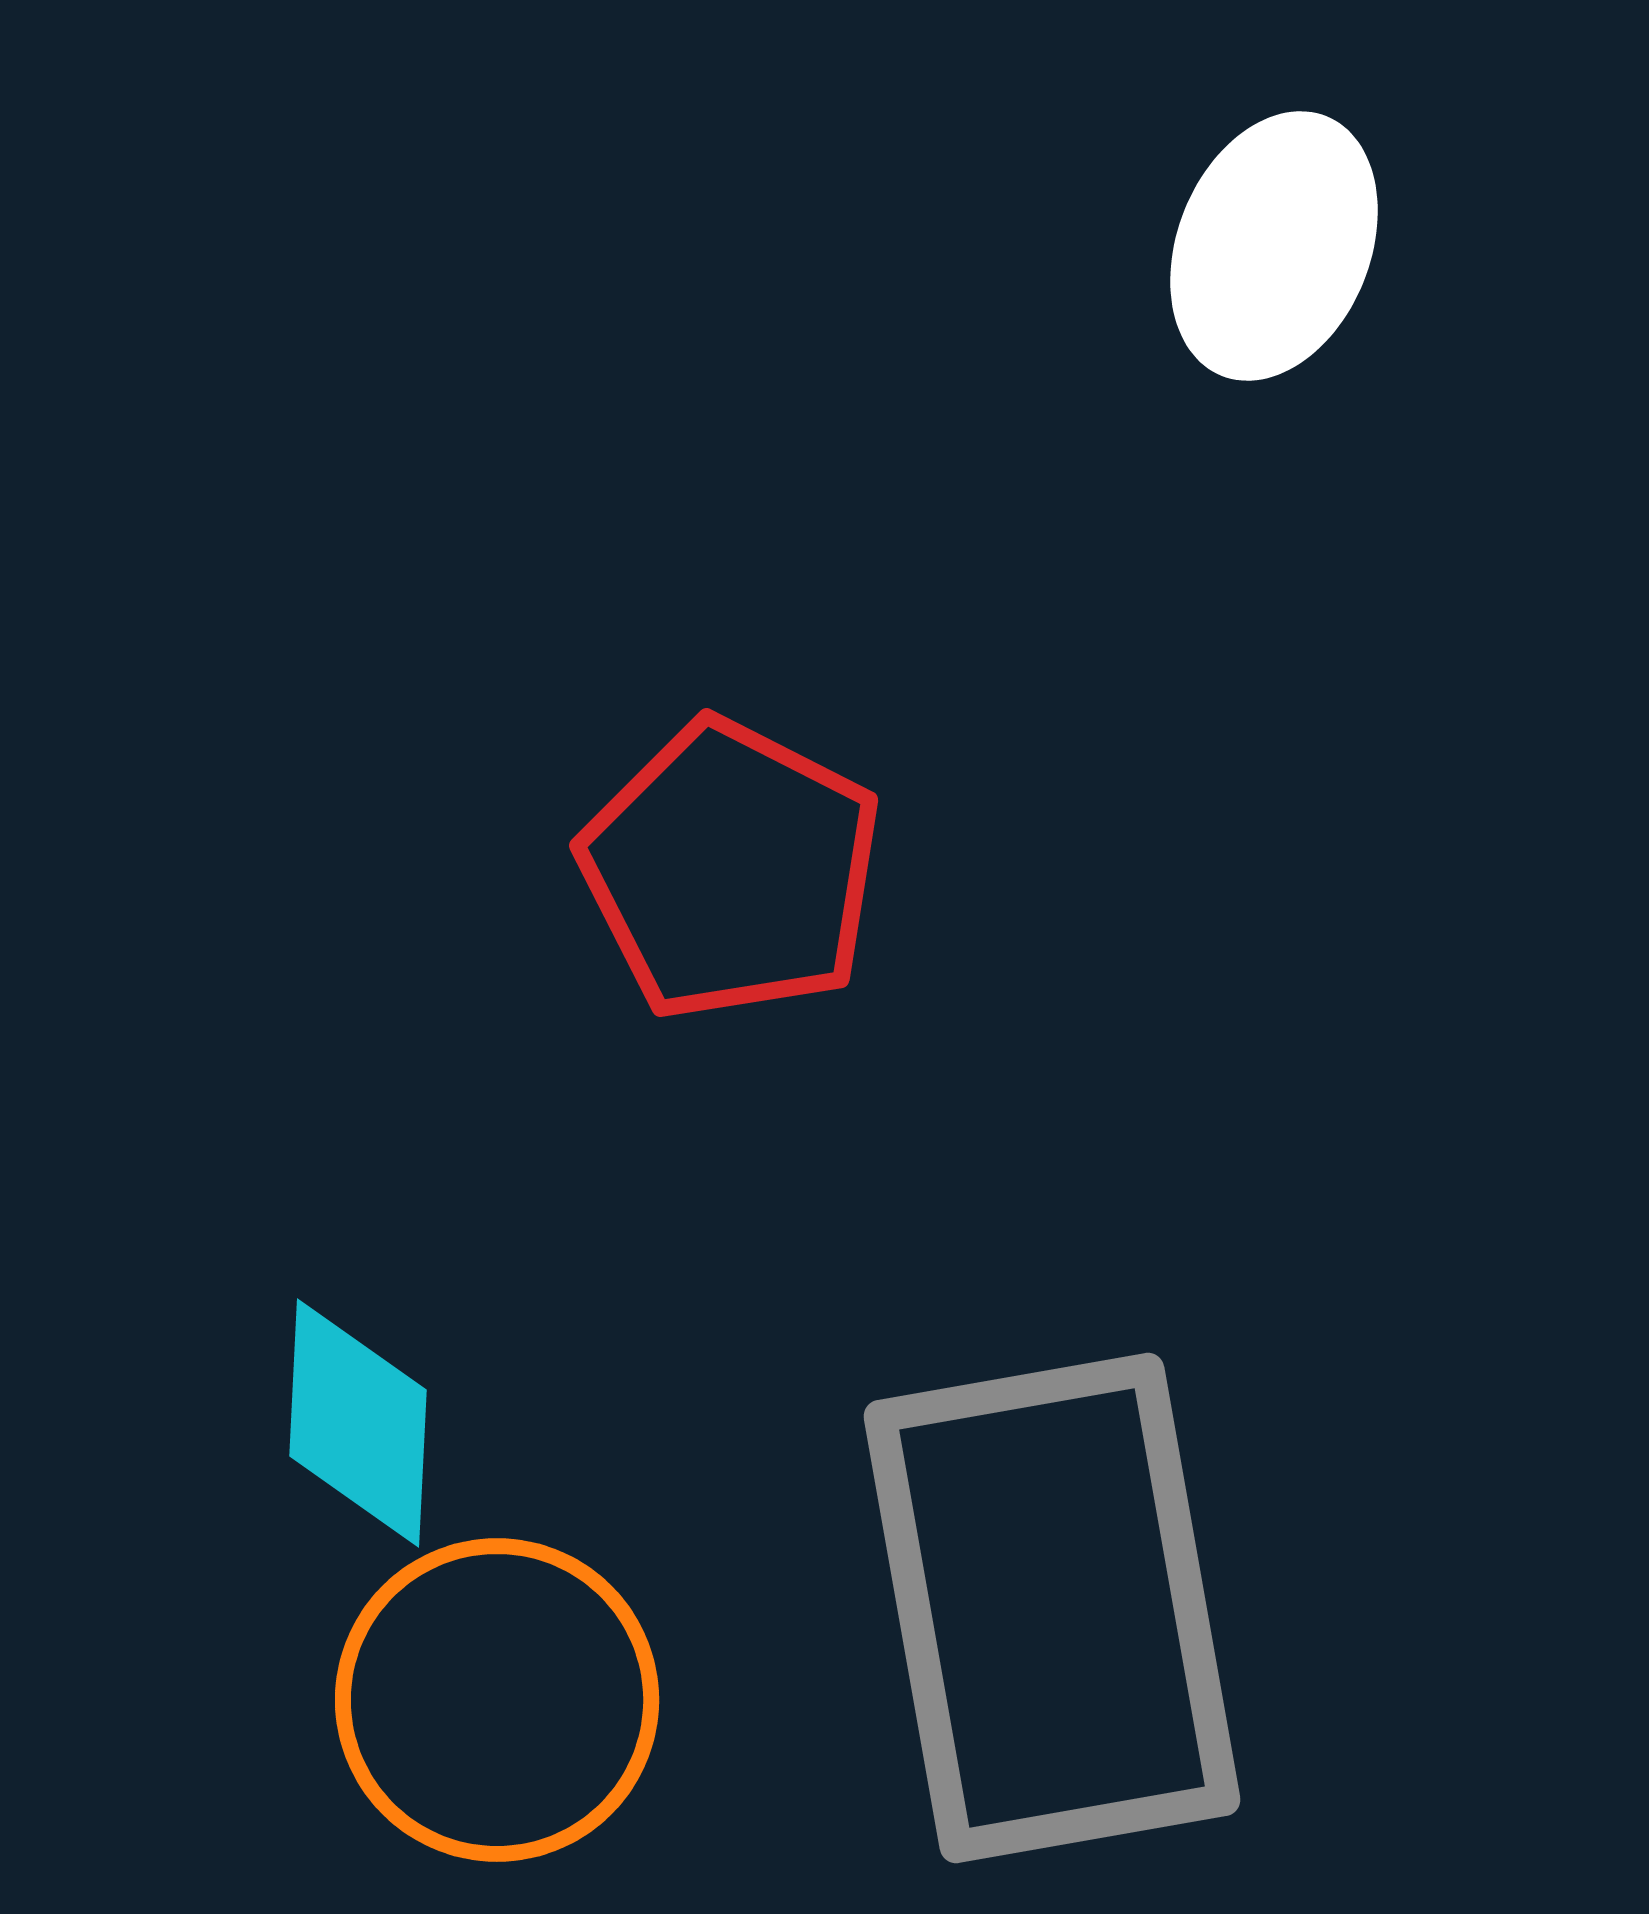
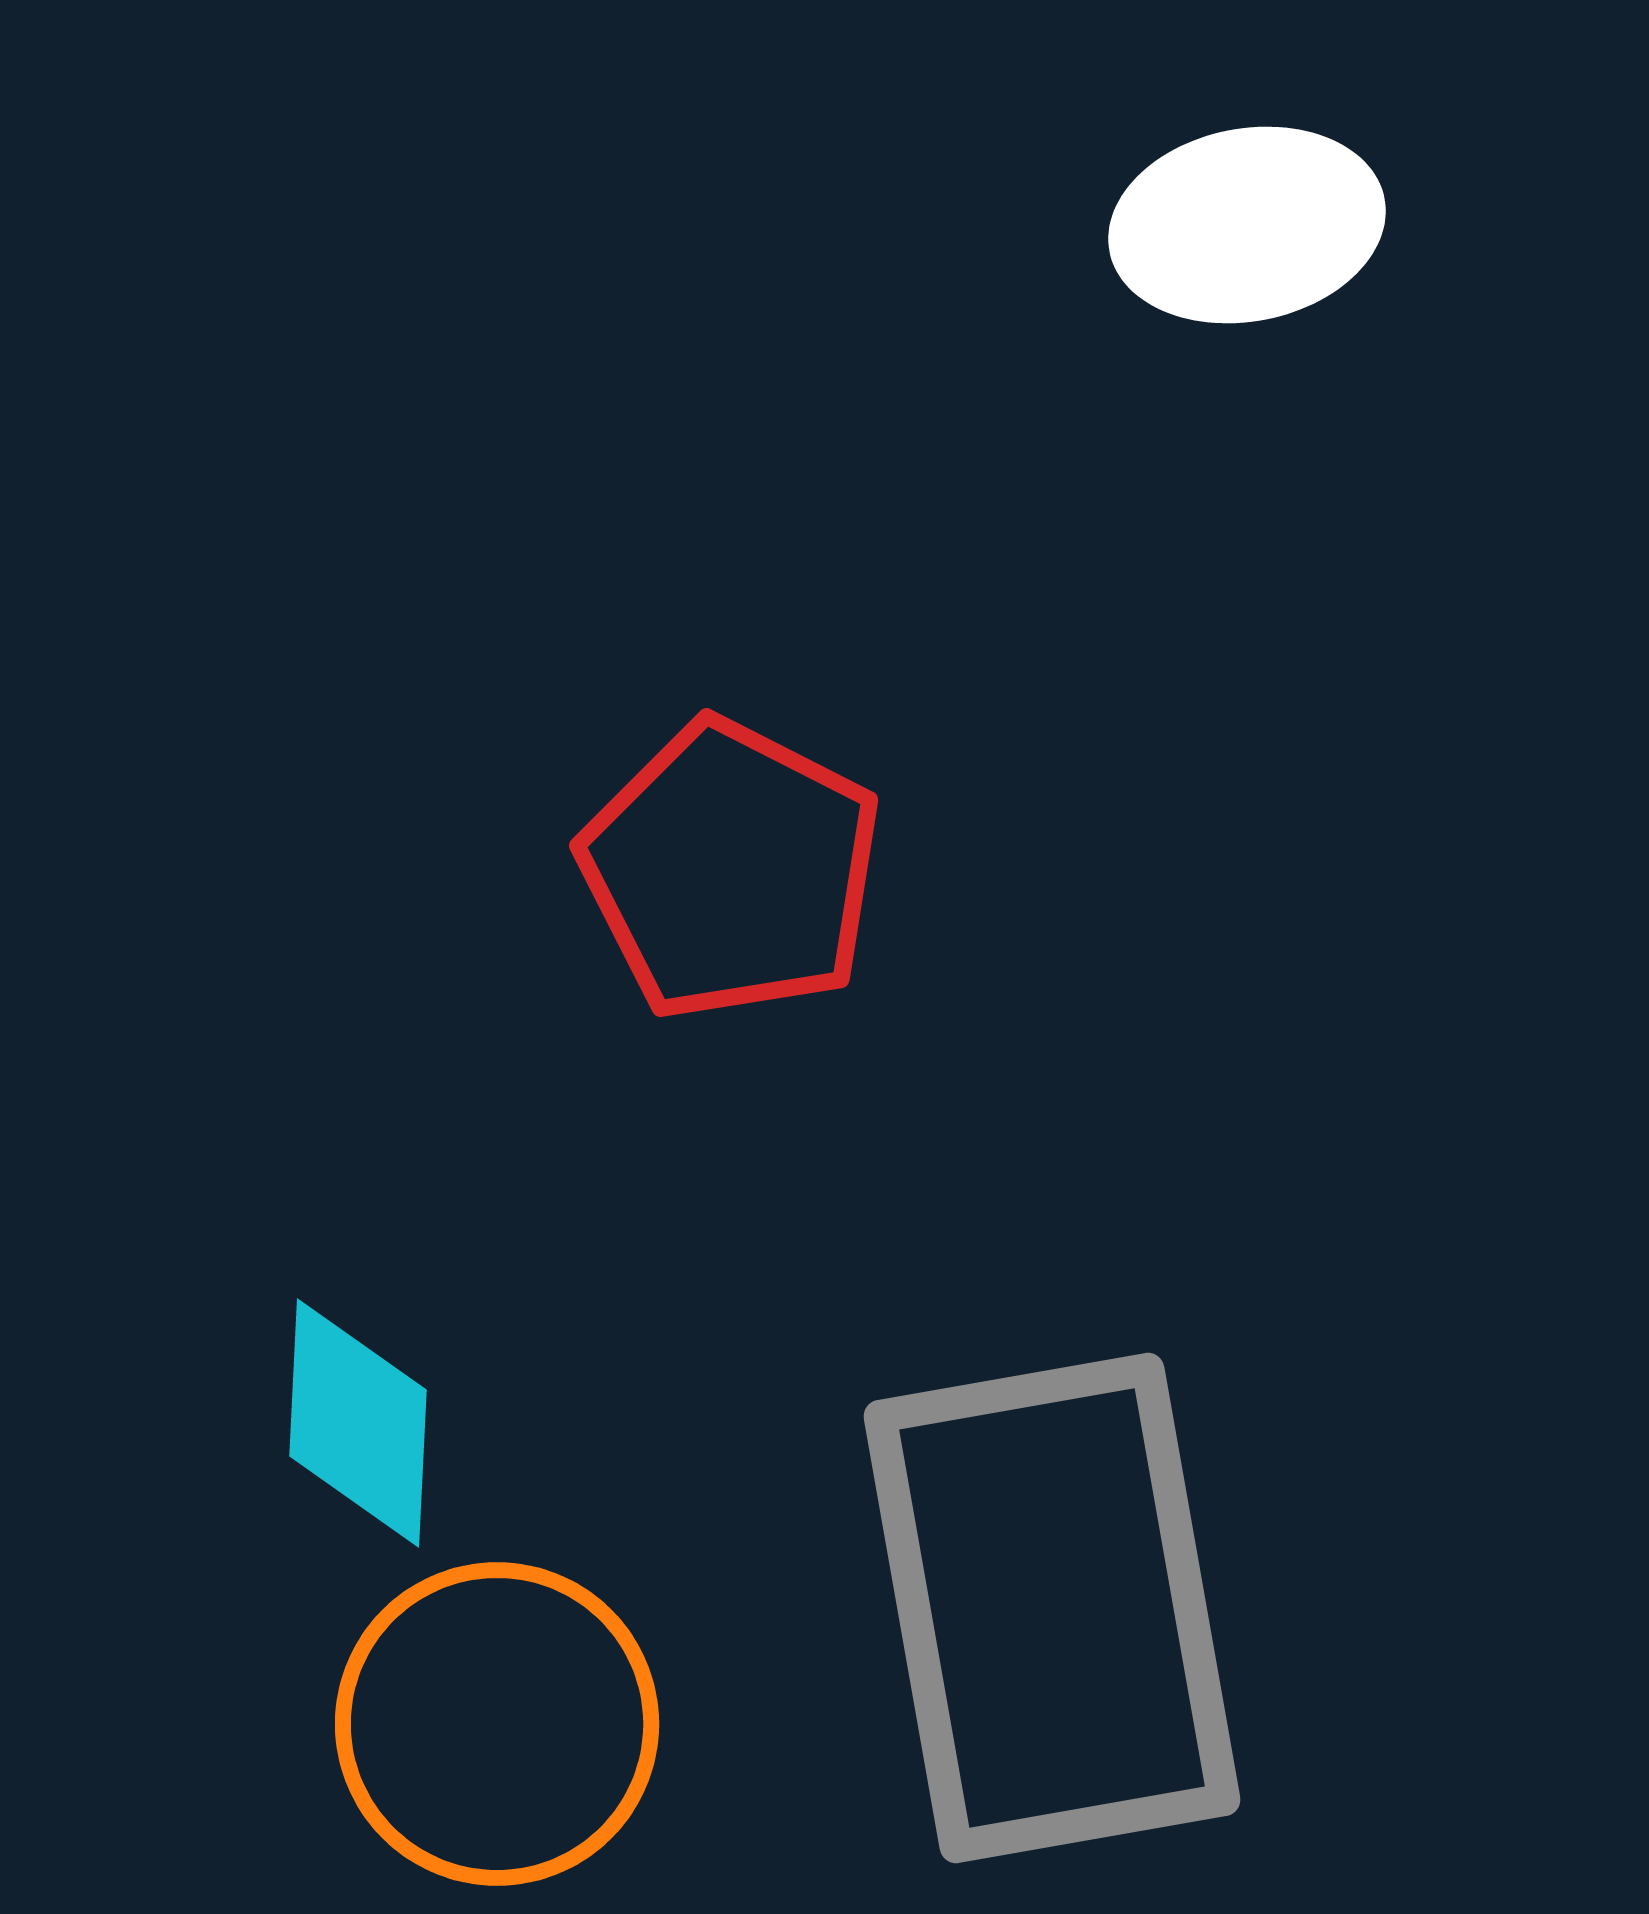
white ellipse: moved 27 px left, 21 px up; rotated 57 degrees clockwise
orange circle: moved 24 px down
